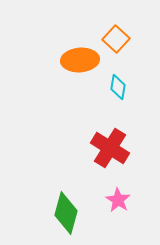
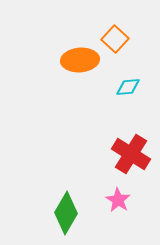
orange square: moved 1 px left
cyan diamond: moved 10 px right; rotated 75 degrees clockwise
red cross: moved 21 px right, 6 px down
green diamond: rotated 15 degrees clockwise
